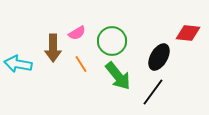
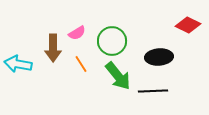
red diamond: moved 8 px up; rotated 20 degrees clockwise
black ellipse: rotated 56 degrees clockwise
black line: moved 1 px up; rotated 52 degrees clockwise
